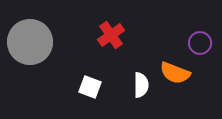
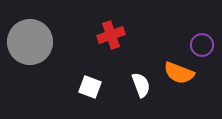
red cross: rotated 16 degrees clockwise
purple circle: moved 2 px right, 2 px down
orange semicircle: moved 4 px right
white semicircle: rotated 20 degrees counterclockwise
